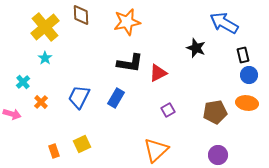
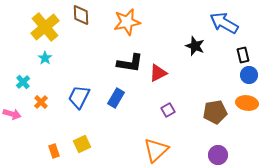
black star: moved 1 px left, 2 px up
